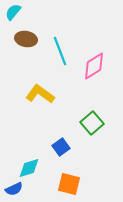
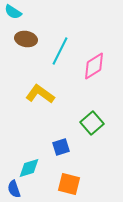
cyan semicircle: rotated 96 degrees counterclockwise
cyan line: rotated 48 degrees clockwise
blue square: rotated 18 degrees clockwise
blue semicircle: rotated 96 degrees clockwise
